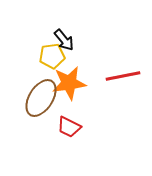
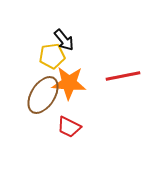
orange star: rotated 12 degrees clockwise
brown ellipse: moved 2 px right, 3 px up
